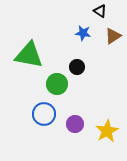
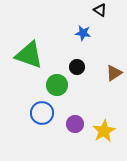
black triangle: moved 1 px up
brown triangle: moved 1 px right, 37 px down
green triangle: rotated 8 degrees clockwise
green circle: moved 1 px down
blue circle: moved 2 px left, 1 px up
yellow star: moved 3 px left
